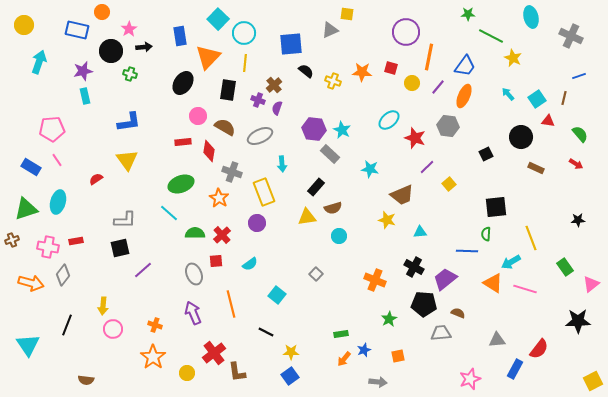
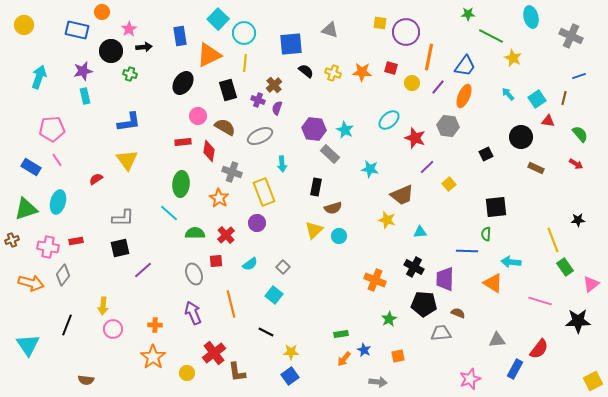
yellow square at (347, 14): moved 33 px right, 9 px down
gray triangle at (330, 30): rotated 42 degrees clockwise
orange triangle at (208, 57): moved 1 px right, 2 px up; rotated 20 degrees clockwise
cyan arrow at (39, 62): moved 15 px down
yellow cross at (333, 81): moved 8 px up
black rectangle at (228, 90): rotated 25 degrees counterclockwise
cyan star at (342, 130): moved 3 px right
green ellipse at (181, 184): rotated 65 degrees counterclockwise
black rectangle at (316, 187): rotated 30 degrees counterclockwise
yellow triangle at (307, 217): moved 7 px right, 13 px down; rotated 36 degrees counterclockwise
gray L-shape at (125, 220): moved 2 px left, 2 px up
red cross at (222, 235): moved 4 px right
yellow line at (531, 238): moved 22 px right, 2 px down
cyan arrow at (511, 262): rotated 36 degrees clockwise
gray square at (316, 274): moved 33 px left, 7 px up
purple trapezoid at (445, 279): rotated 50 degrees counterclockwise
pink line at (525, 289): moved 15 px right, 12 px down
cyan square at (277, 295): moved 3 px left
orange cross at (155, 325): rotated 16 degrees counterclockwise
blue star at (364, 350): rotated 24 degrees counterclockwise
